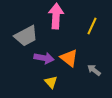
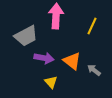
orange triangle: moved 3 px right, 3 px down
